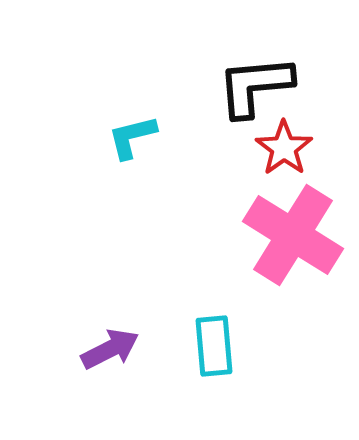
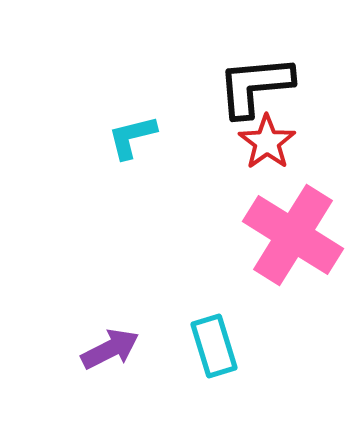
red star: moved 17 px left, 6 px up
cyan rectangle: rotated 12 degrees counterclockwise
